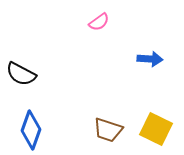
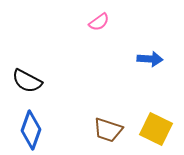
black semicircle: moved 6 px right, 7 px down
